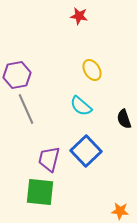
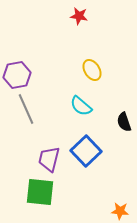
black semicircle: moved 3 px down
